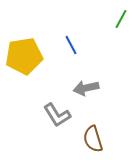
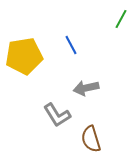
brown semicircle: moved 2 px left
